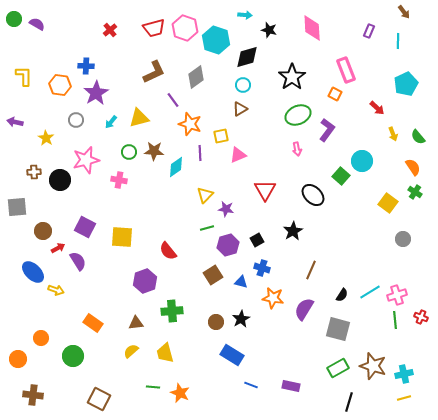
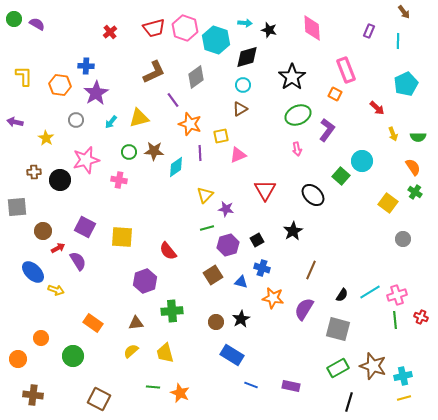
cyan arrow at (245, 15): moved 8 px down
red cross at (110, 30): moved 2 px down
green semicircle at (418, 137): rotated 49 degrees counterclockwise
cyan cross at (404, 374): moved 1 px left, 2 px down
